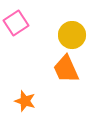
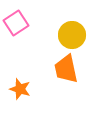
orange trapezoid: rotated 12 degrees clockwise
orange star: moved 5 px left, 12 px up
